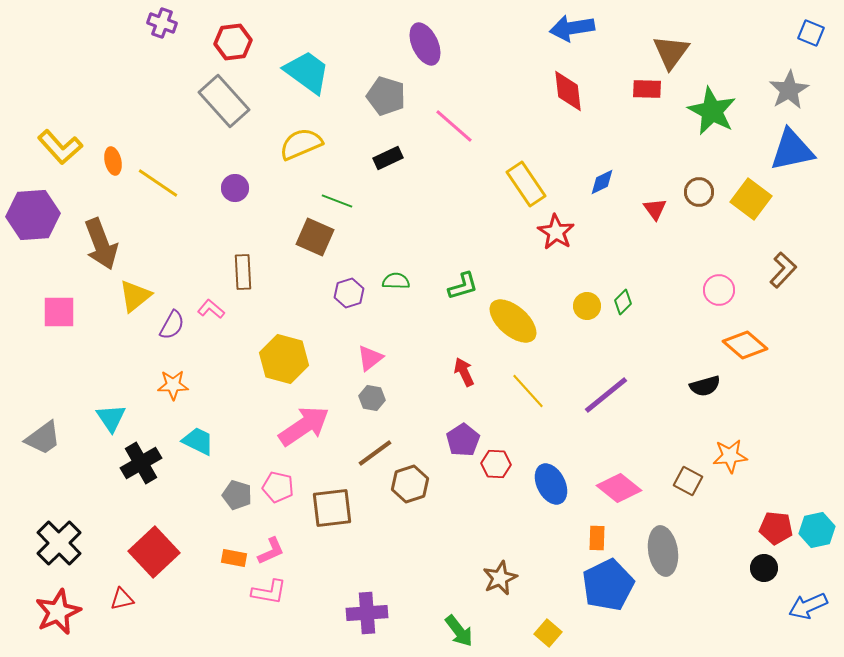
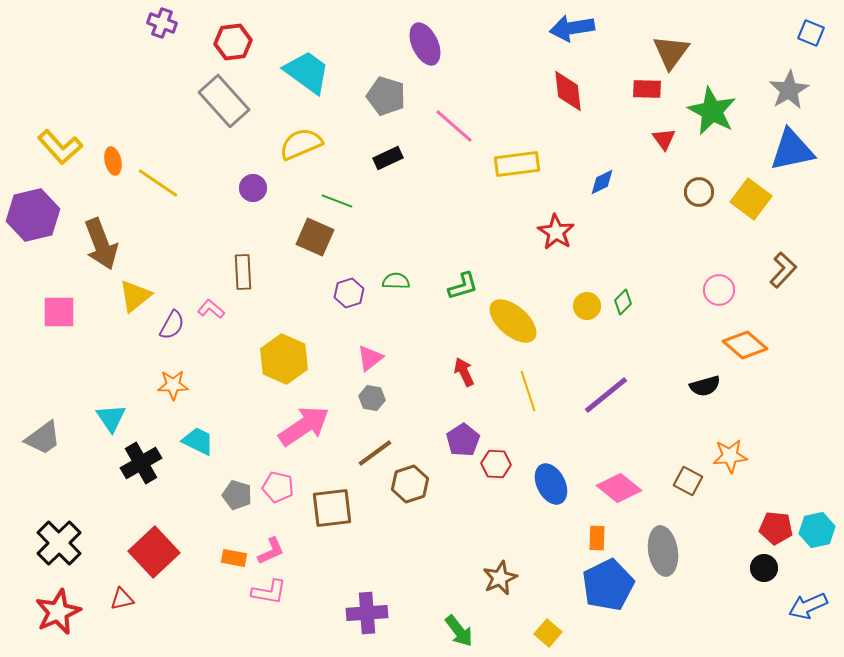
yellow rectangle at (526, 184): moved 9 px left, 20 px up; rotated 63 degrees counterclockwise
purple circle at (235, 188): moved 18 px right
red triangle at (655, 209): moved 9 px right, 70 px up
purple hexagon at (33, 215): rotated 9 degrees counterclockwise
yellow hexagon at (284, 359): rotated 9 degrees clockwise
yellow line at (528, 391): rotated 24 degrees clockwise
